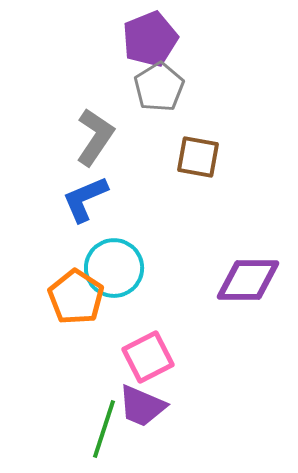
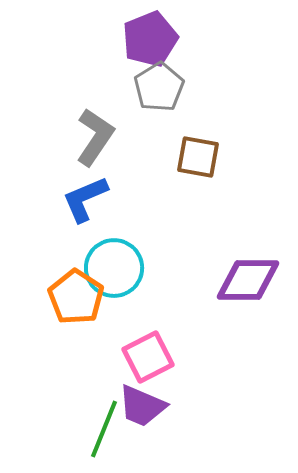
green line: rotated 4 degrees clockwise
